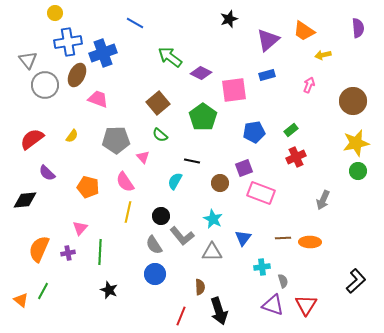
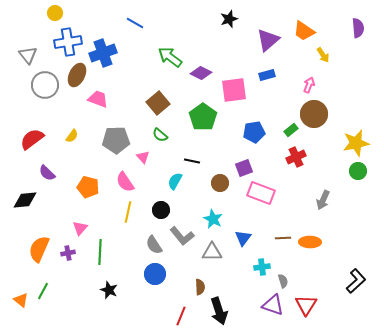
yellow arrow at (323, 55): rotated 112 degrees counterclockwise
gray triangle at (28, 60): moved 5 px up
brown circle at (353, 101): moved 39 px left, 13 px down
black circle at (161, 216): moved 6 px up
